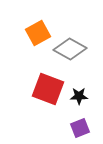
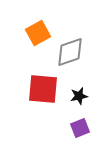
gray diamond: moved 3 px down; rotated 48 degrees counterclockwise
red square: moved 5 px left; rotated 16 degrees counterclockwise
black star: rotated 12 degrees counterclockwise
